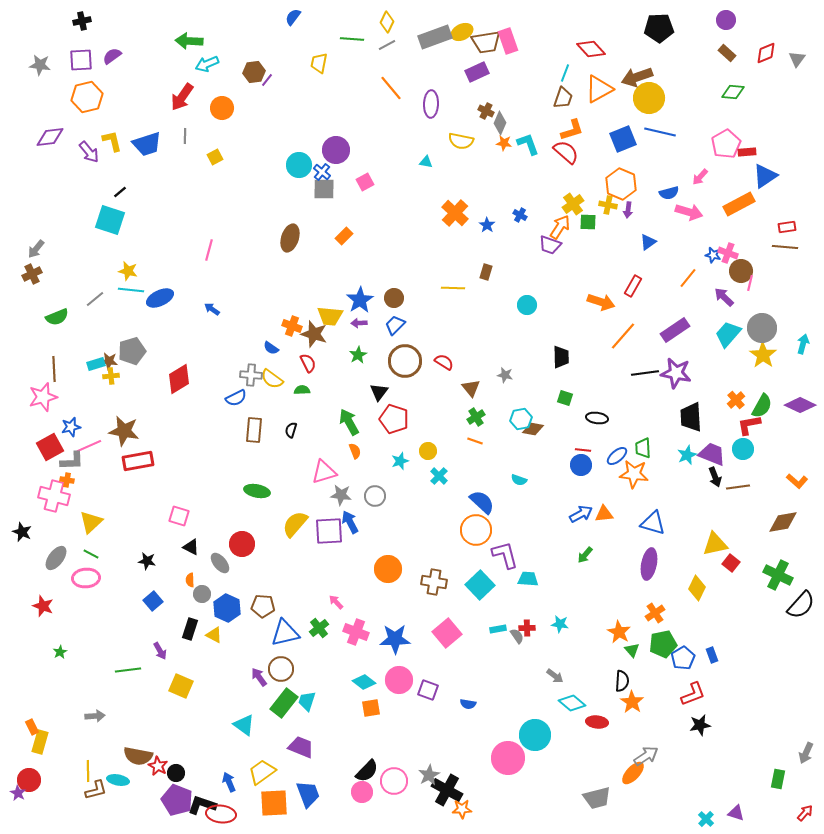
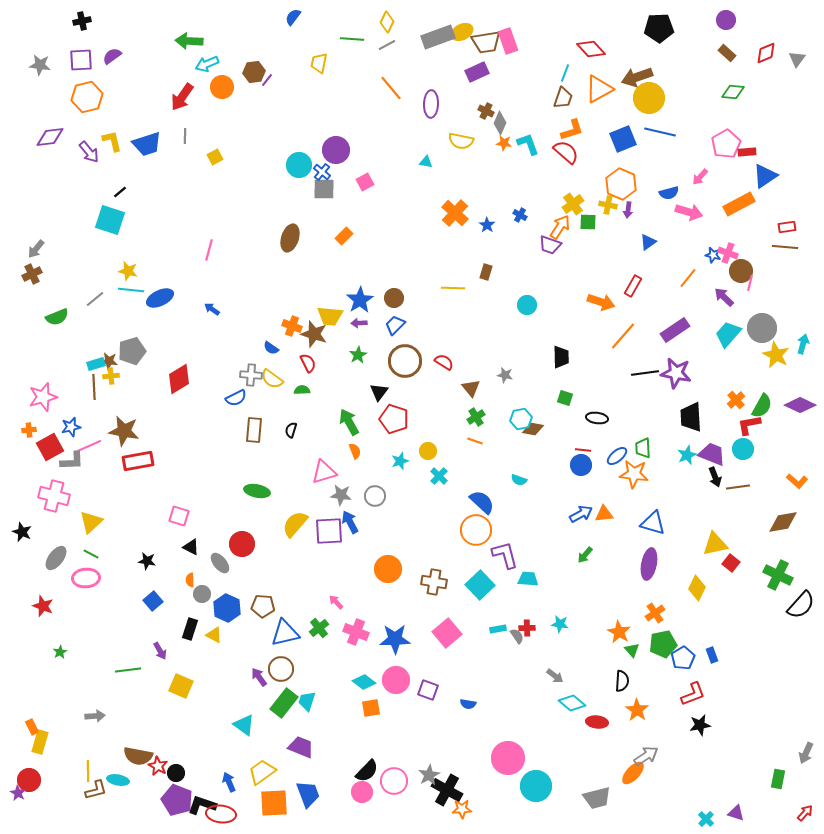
gray rectangle at (435, 37): moved 3 px right
orange circle at (222, 108): moved 21 px up
yellow star at (763, 355): moved 13 px right; rotated 8 degrees counterclockwise
brown line at (54, 369): moved 40 px right, 18 px down
orange cross at (67, 480): moved 38 px left, 50 px up; rotated 16 degrees counterclockwise
pink circle at (399, 680): moved 3 px left
orange star at (632, 702): moved 5 px right, 8 px down
cyan circle at (535, 735): moved 1 px right, 51 px down
